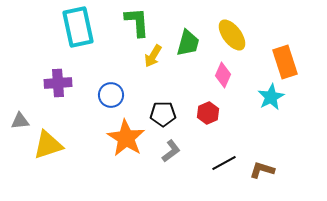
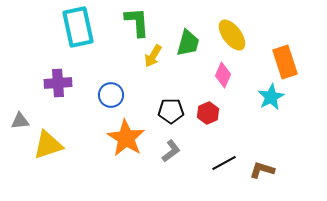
black pentagon: moved 8 px right, 3 px up
